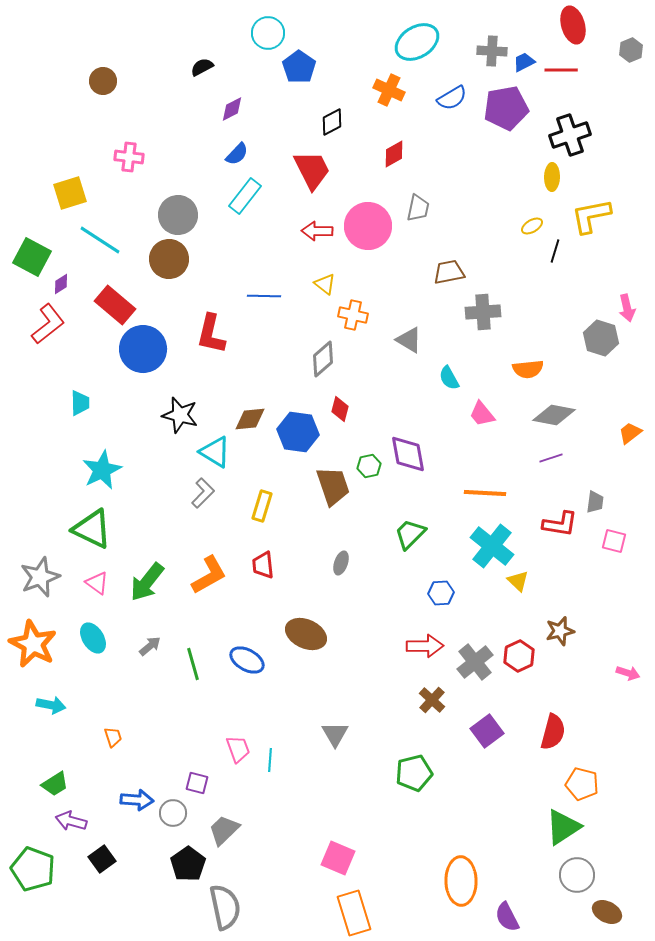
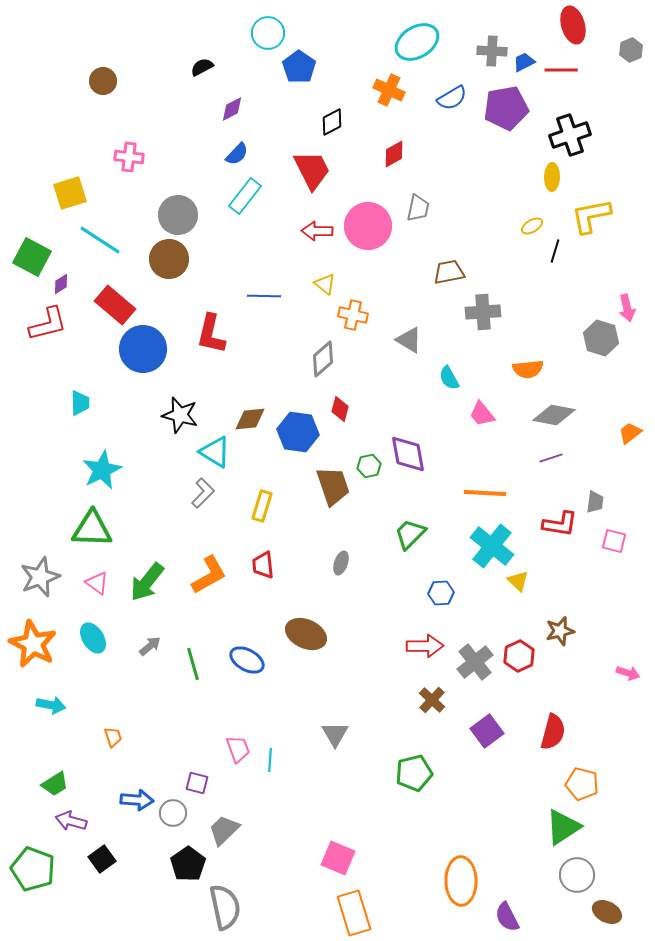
red L-shape at (48, 324): rotated 24 degrees clockwise
green triangle at (92, 529): rotated 24 degrees counterclockwise
